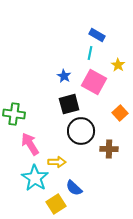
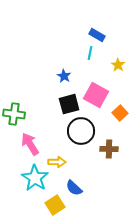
pink square: moved 2 px right, 13 px down
yellow square: moved 1 px left, 1 px down
